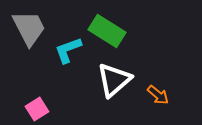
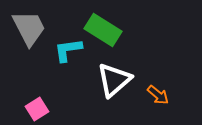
green rectangle: moved 4 px left, 1 px up
cyan L-shape: rotated 12 degrees clockwise
